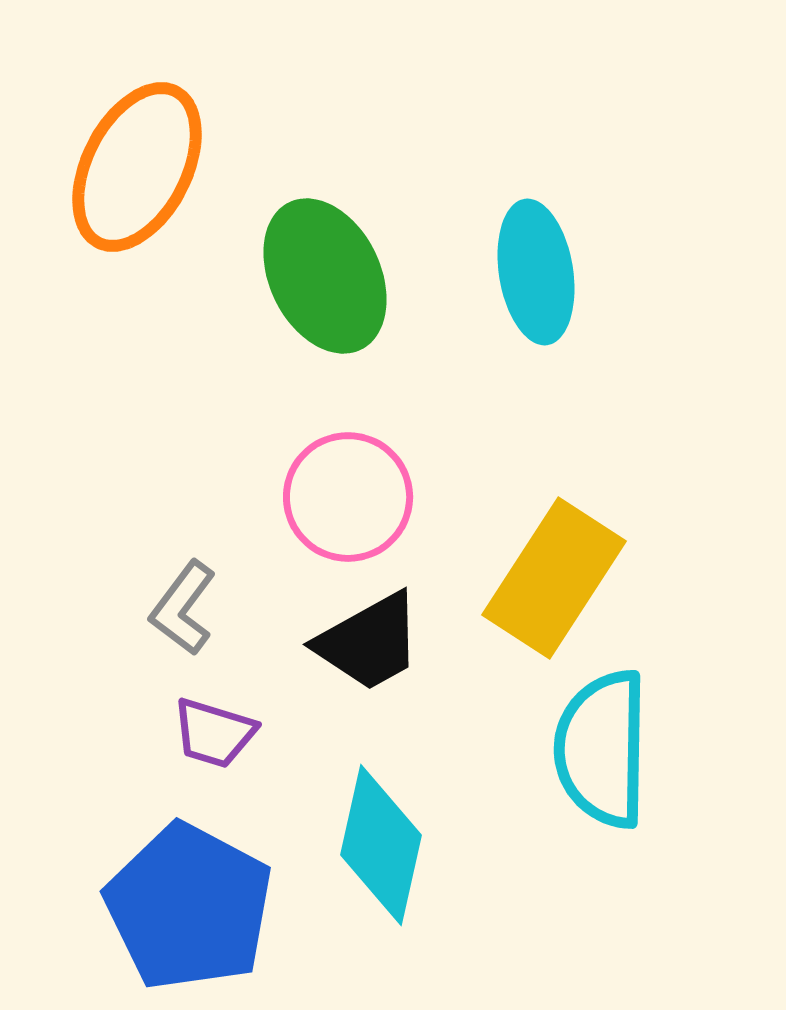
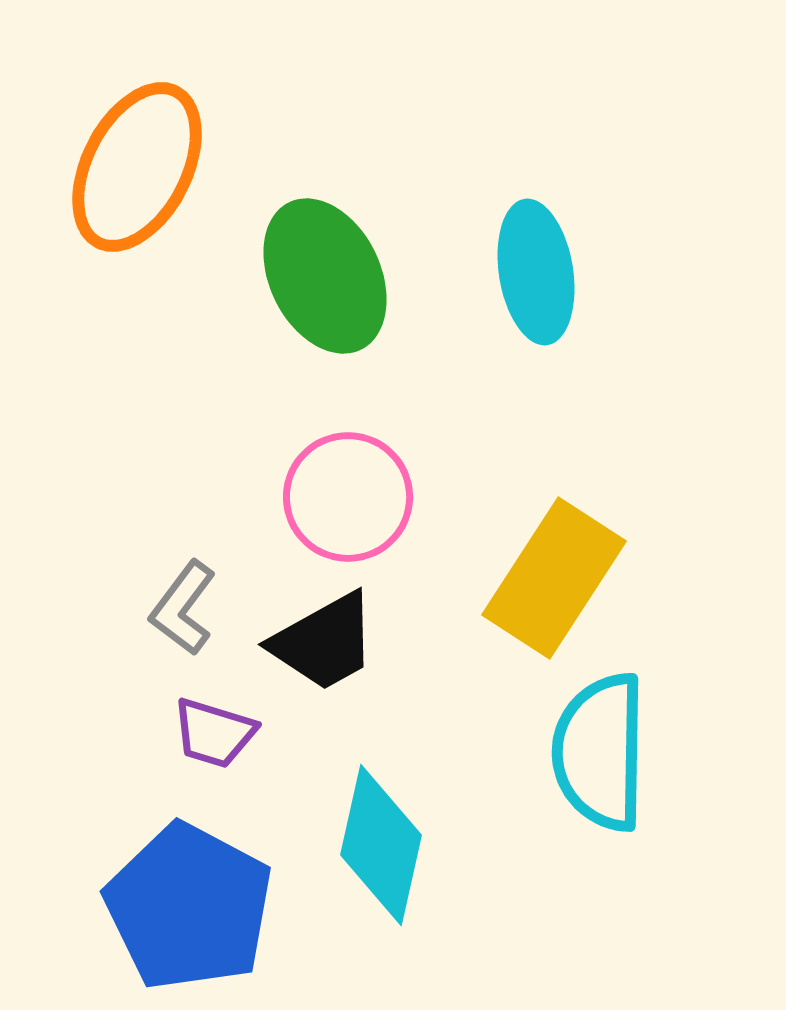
black trapezoid: moved 45 px left
cyan semicircle: moved 2 px left, 3 px down
